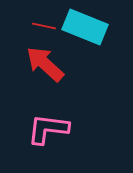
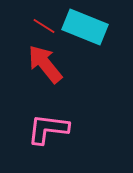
red line: rotated 20 degrees clockwise
red arrow: rotated 9 degrees clockwise
